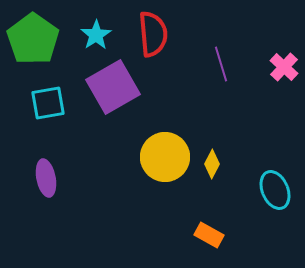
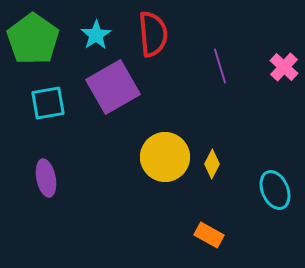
purple line: moved 1 px left, 2 px down
